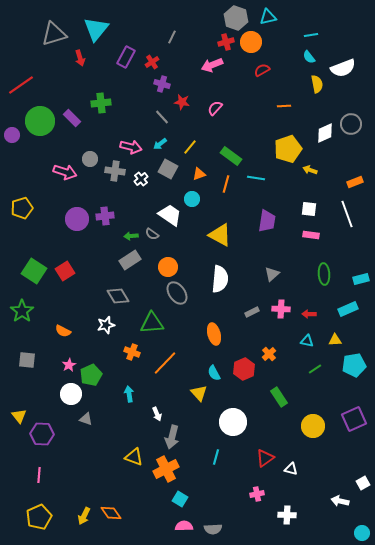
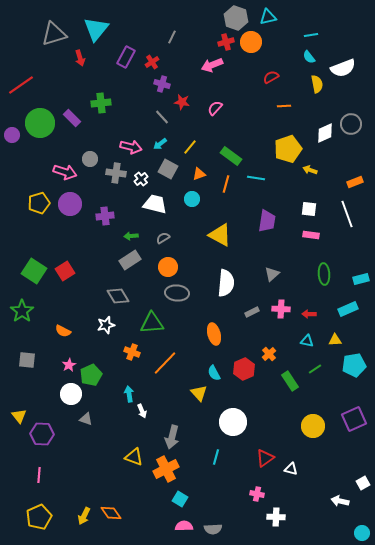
red semicircle at (262, 70): moved 9 px right, 7 px down
green circle at (40, 121): moved 2 px down
gray cross at (115, 171): moved 1 px right, 2 px down
yellow pentagon at (22, 208): moved 17 px right, 5 px up
white trapezoid at (170, 215): moved 15 px left, 11 px up; rotated 20 degrees counterclockwise
purple circle at (77, 219): moved 7 px left, 15 px up
gray semicircle at (152, 234): moved 11 px right, 4 px down; rotated 112 degrees clockwise
white semicircle at (220, 279): moved 6 px right, 4 px down
gray ellipse at (177, 293): rotated 50 degrees counterclockwise
green rectangle at (279, 397): moved 11 px right, 16 px up
white arrow at (157, 414): moved 15 px left, 3 px up
pink cross at (257, 494): rotated 24 degrees clockwise
white cross at (287, 515): moved 11 px left, 2 px down
